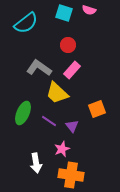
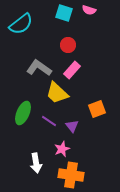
cyan semicircle: moved 5 px left, 1 px down
